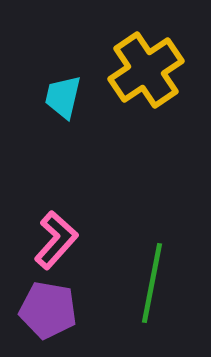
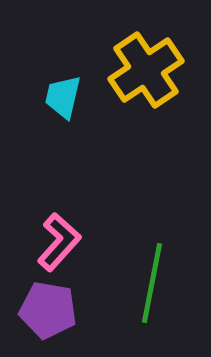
pink L-shape: moved 3 px right, 2 px down
